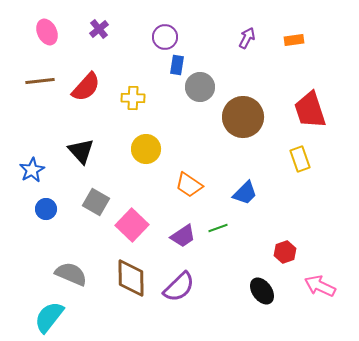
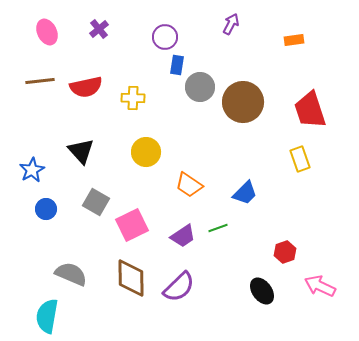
purple arrow: moved 16 px left, 14 px up
red semicircle: rotated 36 degrees clockwise
brown circle: moved 15 px up
yellow circle: moved 3 px down
pink square: rotated 20 degrees clockwise
cyan semicircle: moved 2 px left, 1 px up; rotated 28 degrees counterclockwise
